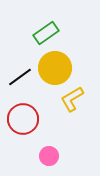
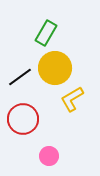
green rectangle: rotated 25 degrees counterclockwise
